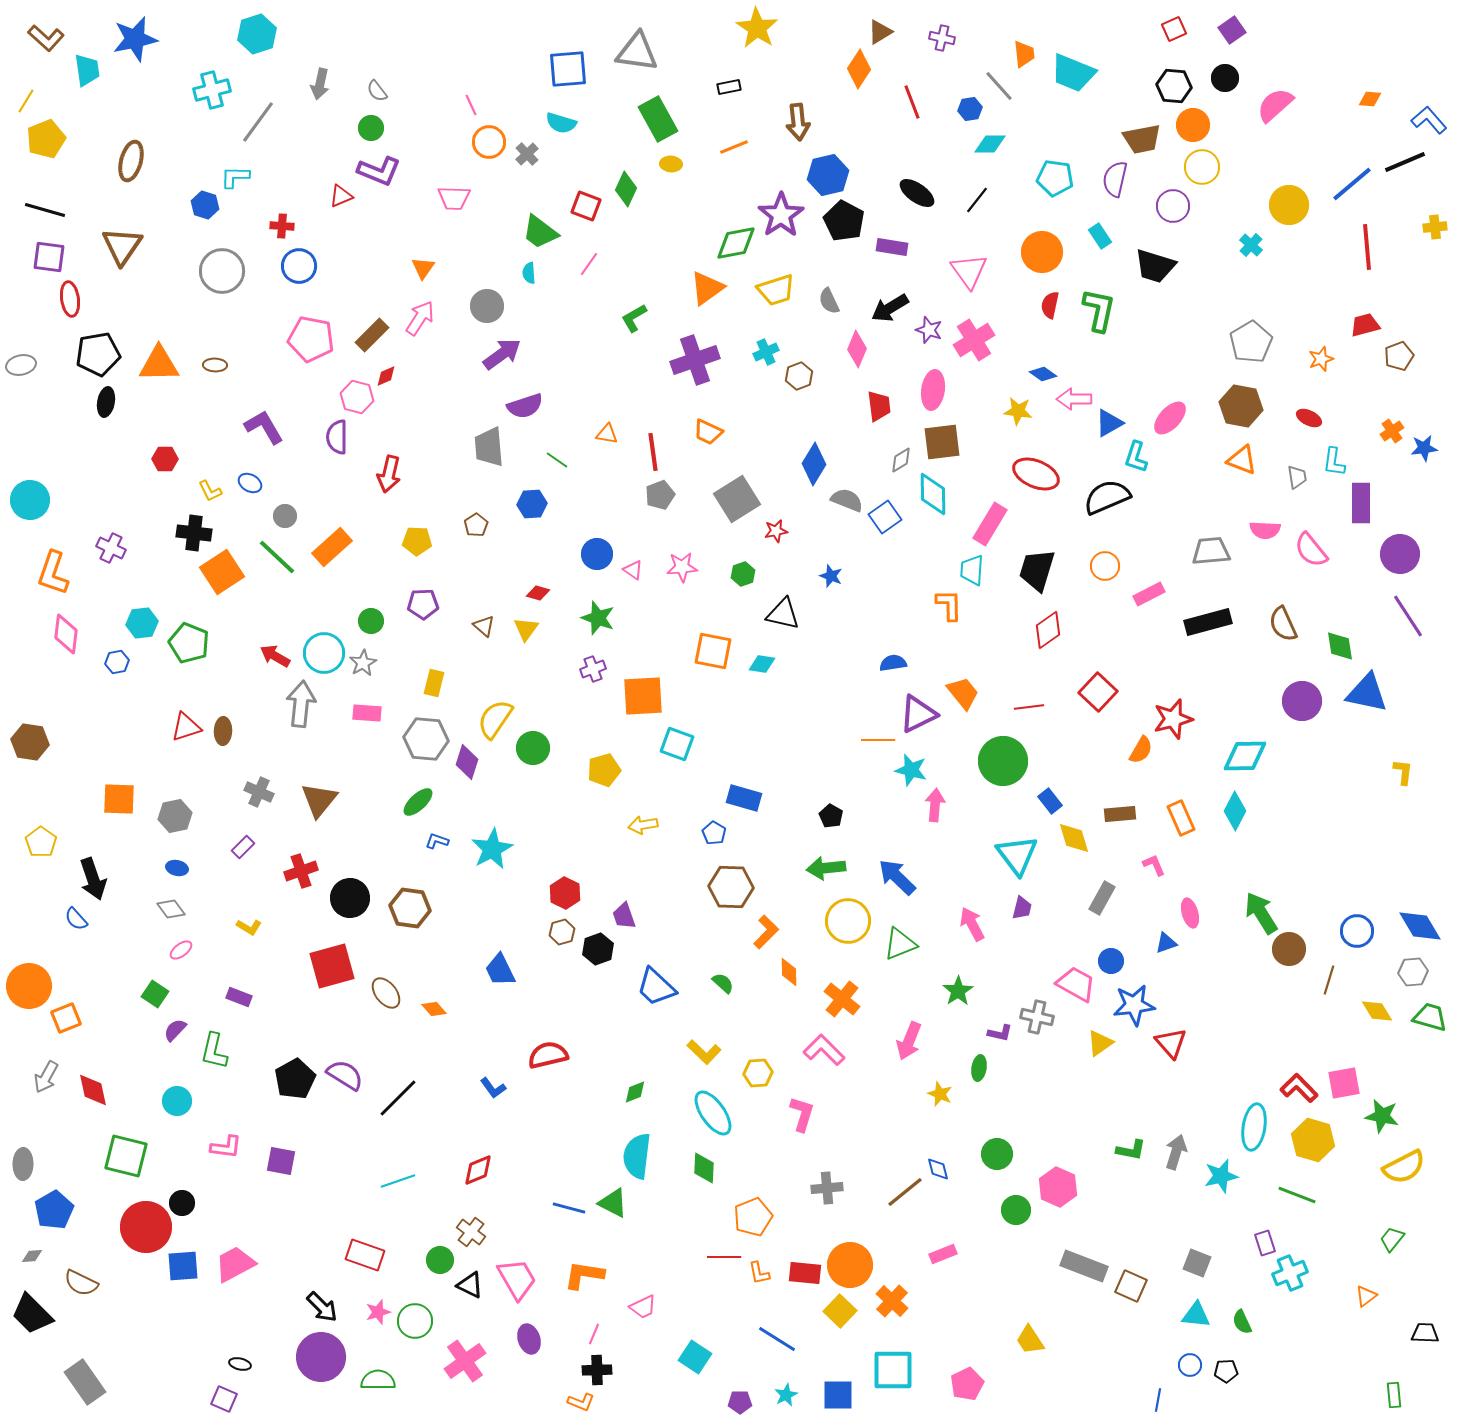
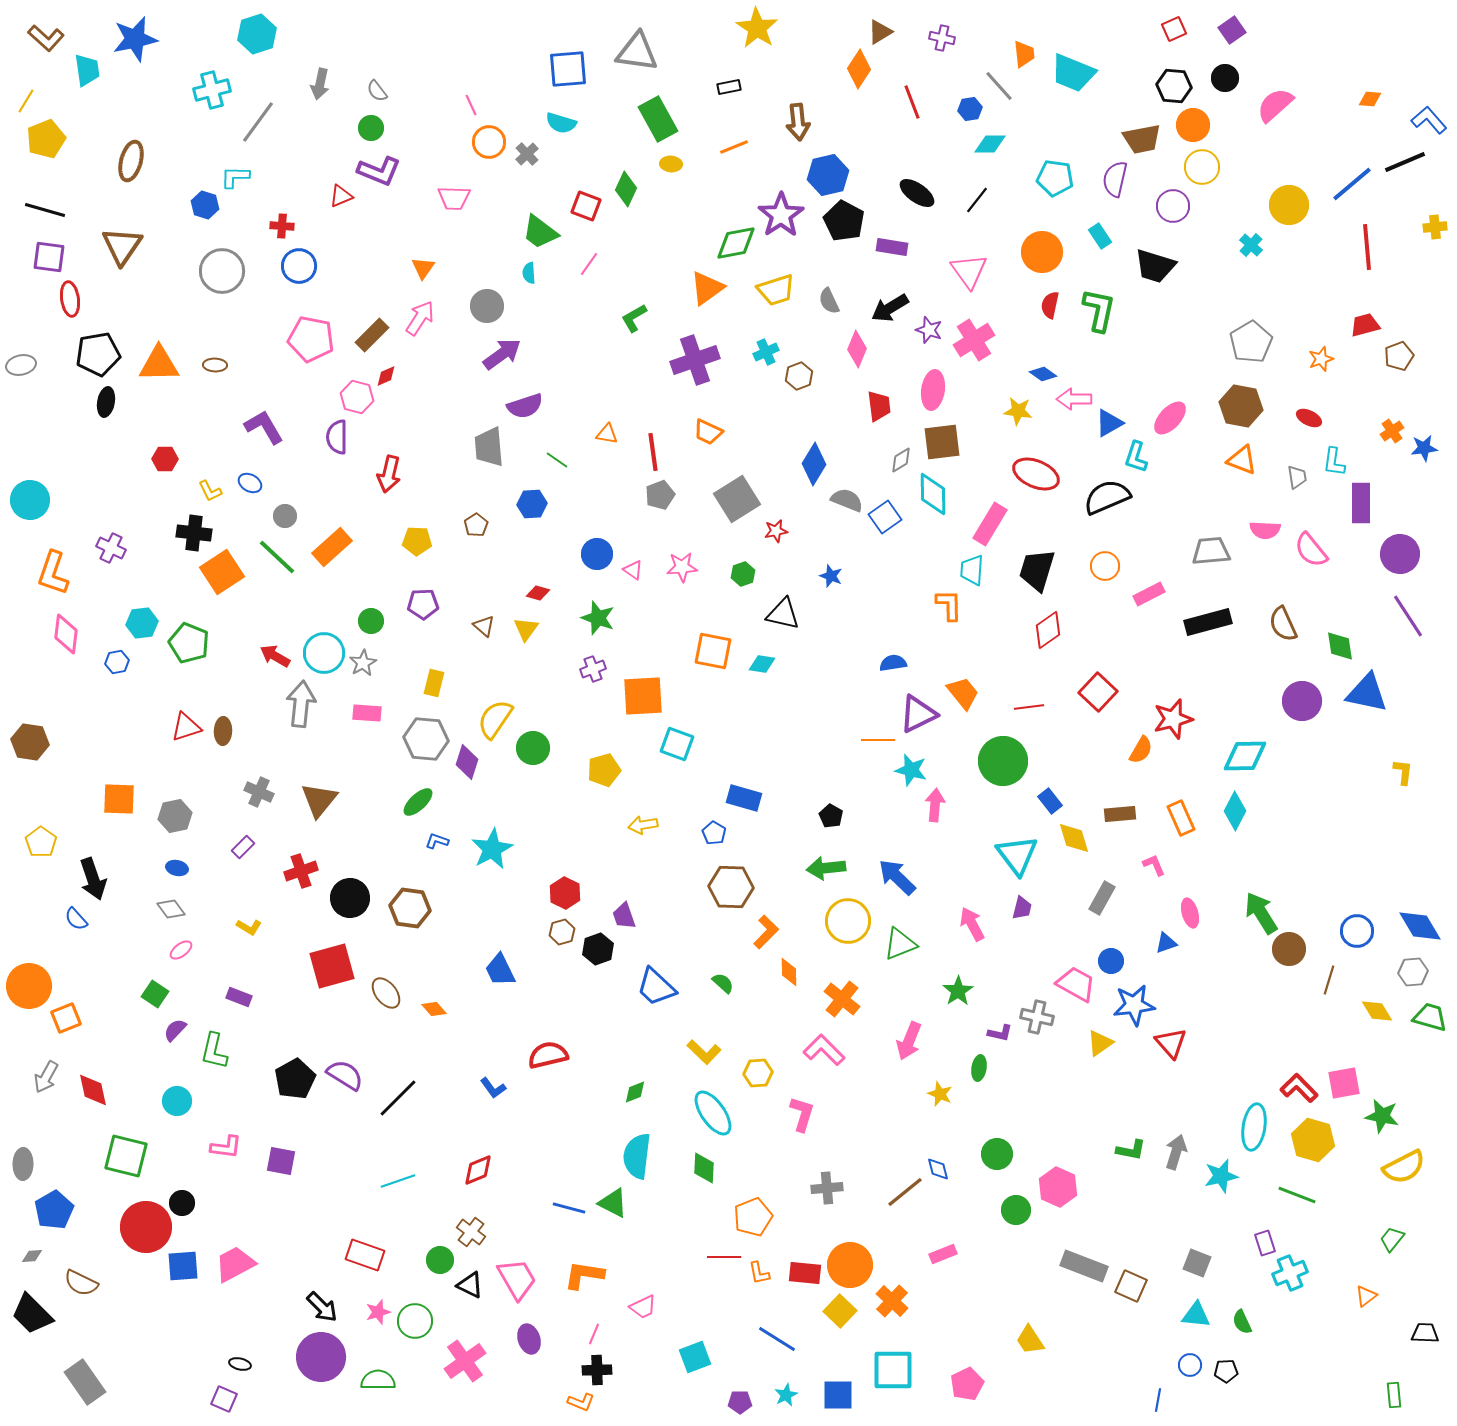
cyan square at (695, 1357): rotated 36 degrees clockwise
